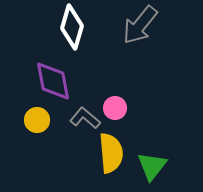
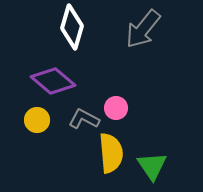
gray arrow: moved 3 px right, 4 px down
purple diamond: rotated 39 degrees counterclockwise
pink circle: moved 1 px right
gray L-shape: moved 1 px left, 1 px down; rotated 12 degrees counterclockwise
green triangle: rotated 12 degrees counterclockwise
